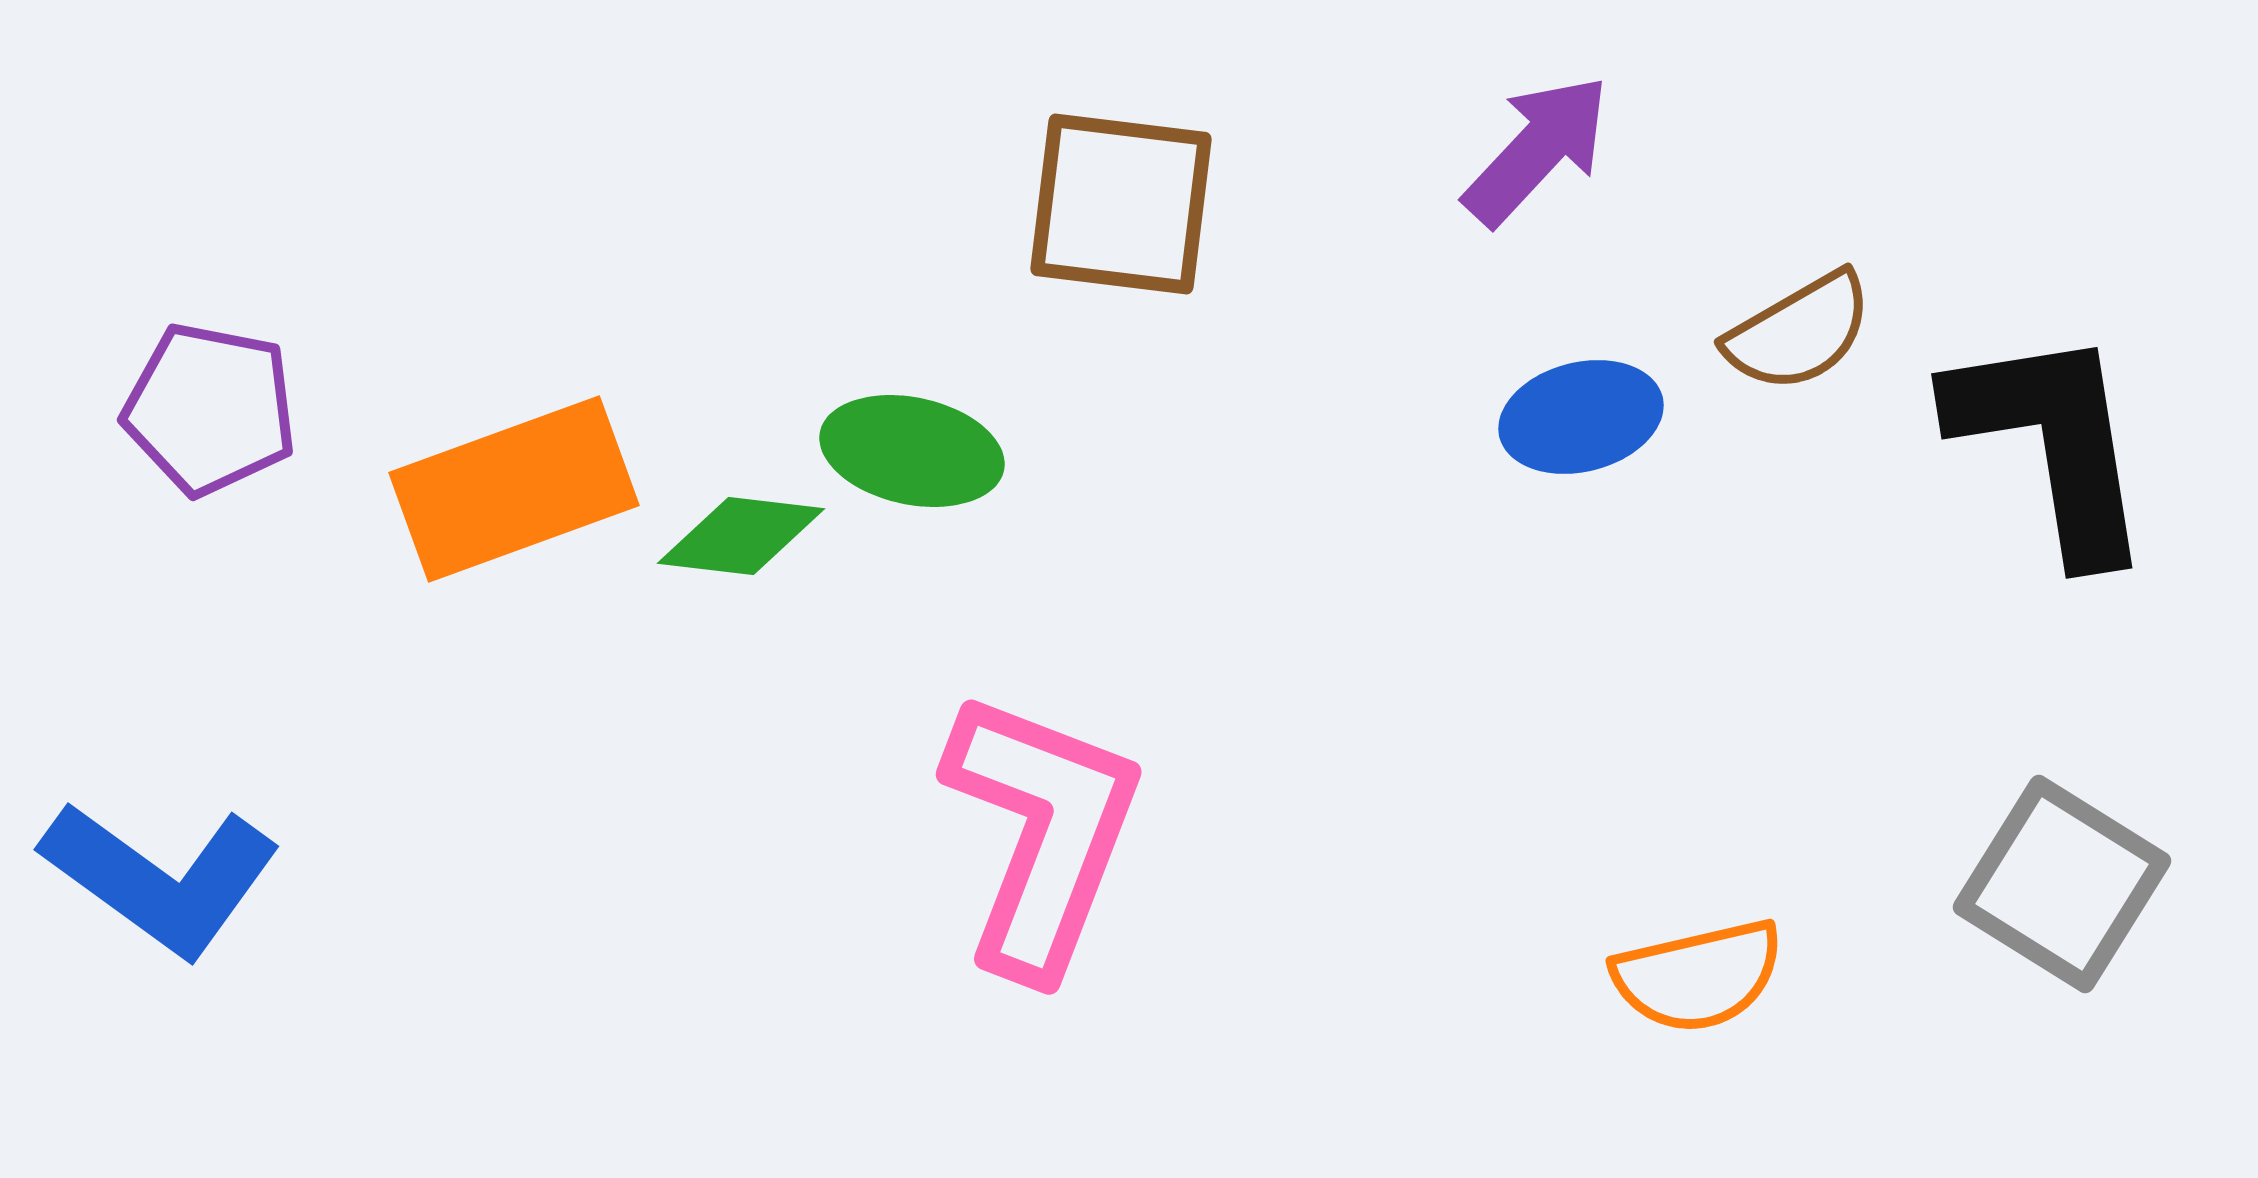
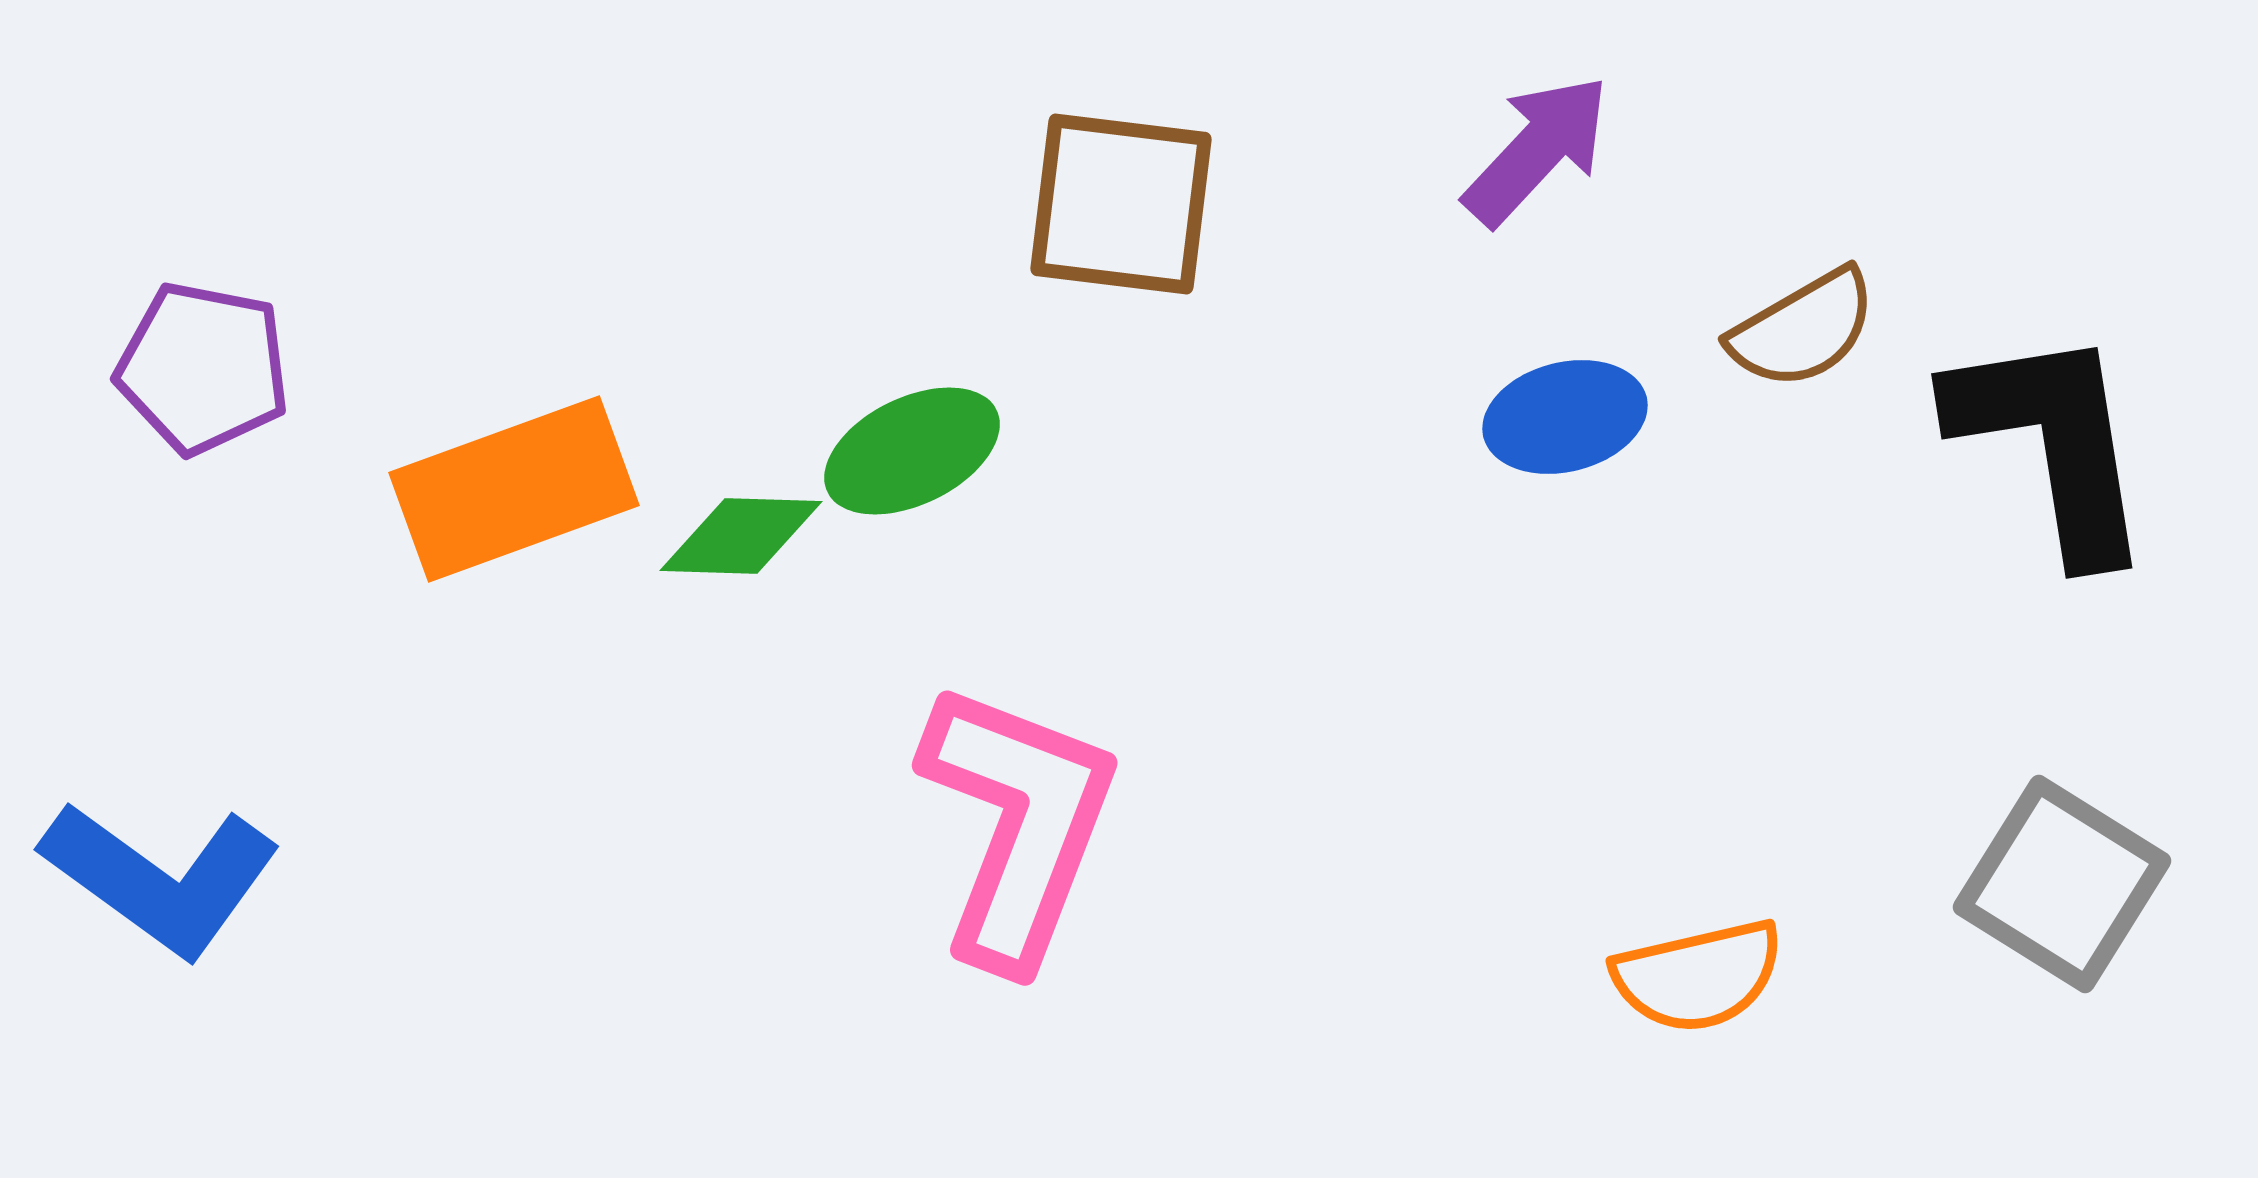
brown semicircle: moved 4 px right, 3 px up
purple pentagon: moved 7 px left, 41 px up
blue ellipse: moved 16 px left
green ellipse: rotated 38 degrees counterclockwise
green diamond: rotated 5 degrees counterclockwise
pink L-shape: moved 24 px left, 9 px up
